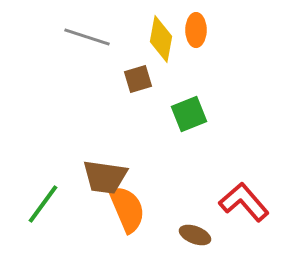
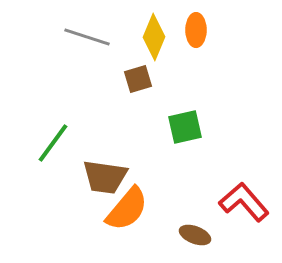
yellow diamond: moved 7 px left, 2 px up; rotated 12 degrees clockwise
green square: moved 4 px left, 13 px down; rotated 9 degrees clockwise
green line: moved 10 px right, 61 px up
orange semicircle: rotated 63 degrees clockwise
